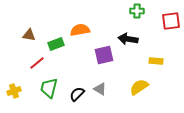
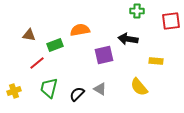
green rectangle: moved 1 px left, 1 px down
yellow semicircle: rotated 96 degrees counterclockwise
